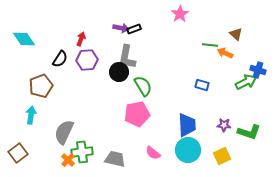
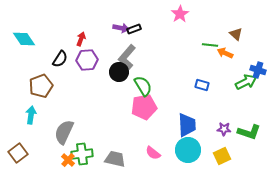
gray L-shape: rotated 30 degrees clockwise
pink pentagon: moved 7 px right, 7 px up
purple star: moved 4 px down
green cross: moved 2 px down
